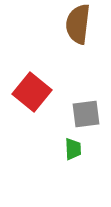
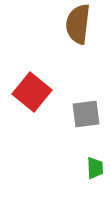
green trapezoid: moved 22 px right, 19 px down
